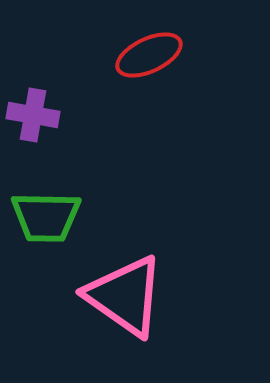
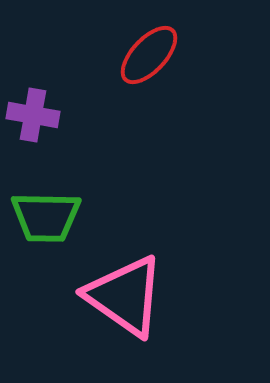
red ellipse: rotated 22 degrees counterclockwise
